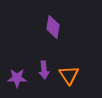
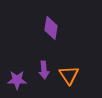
purple diamond: moved 2 px left, 1 px down
purple star: moved 2 px down
